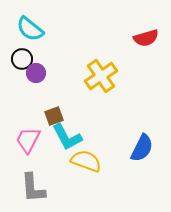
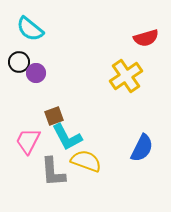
black circle: moved 3 px left, 3 px down
yellow cross: moved 25 px right
pink trapezoid: moved 1 px down
gray L-shape: moved 20 px right, 16 px up
